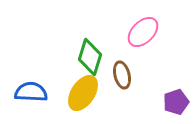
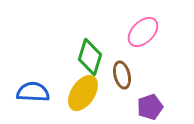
blue semicircle: moved 2 px right
purple pentagon: moved 26 px left, 5 px down
